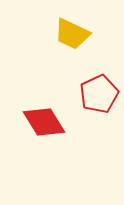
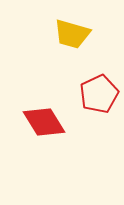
yellow trapezoid: rotated 9 degrees counterclockwise
